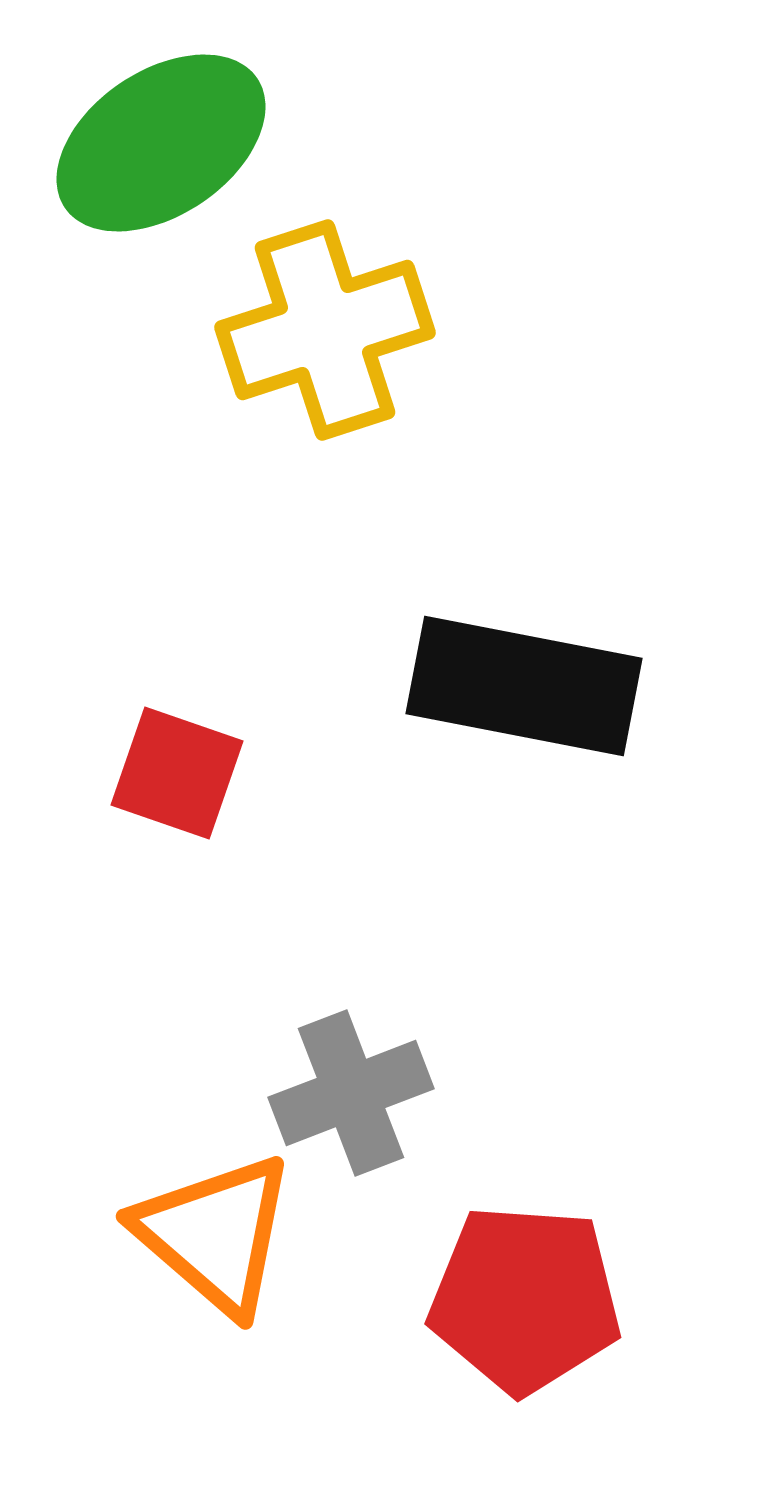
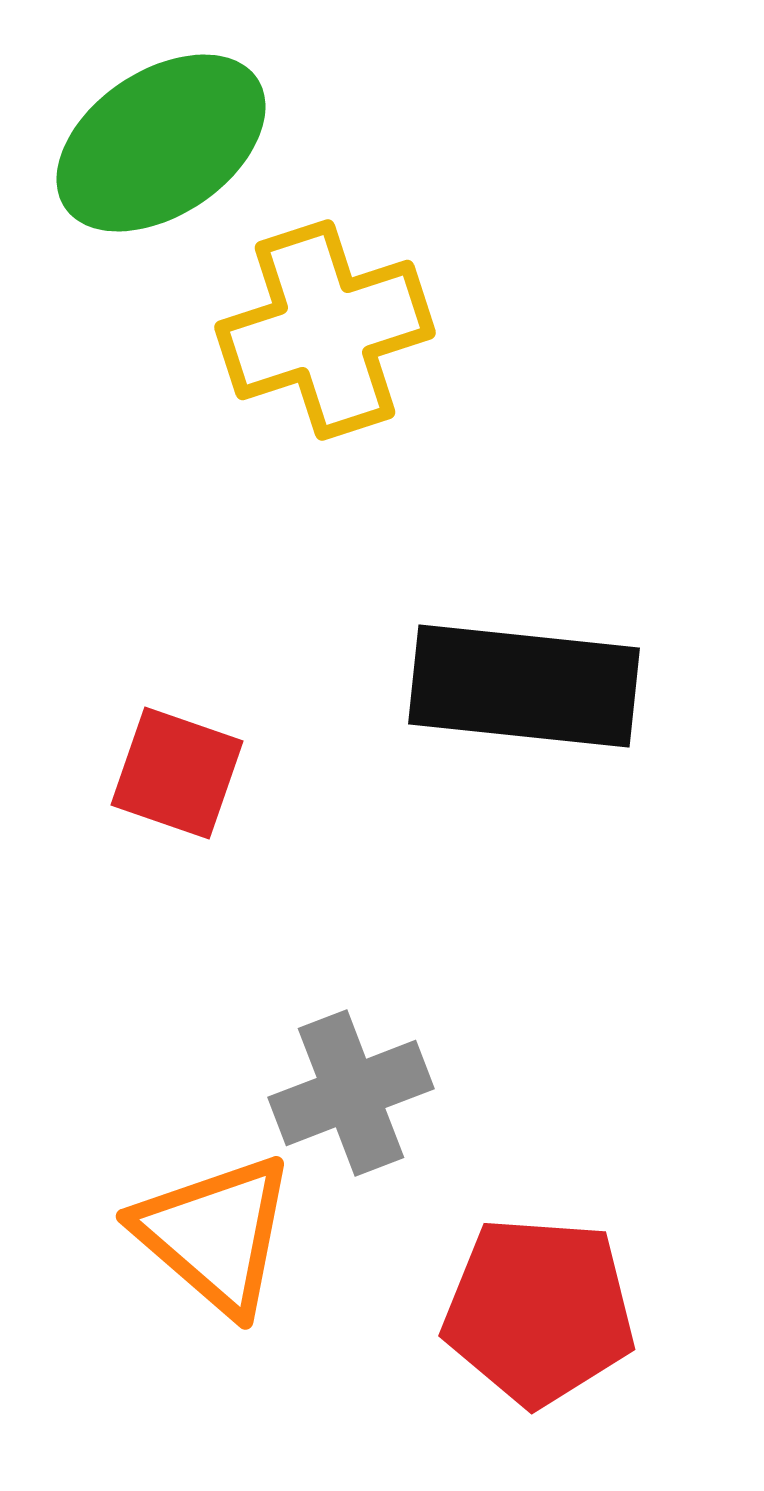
black rectangle: rotated 5 degrees counterclockwise
red pentagon: moved 14 px right, 12 px down
